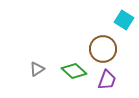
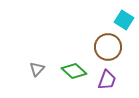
brown circle: moved 5 px right, 2 px up
gray triangle: rotated 14 degrees counterclockwise
